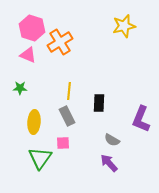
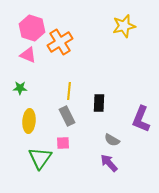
yellow ellipse: moved 5 px left, 1 px up
